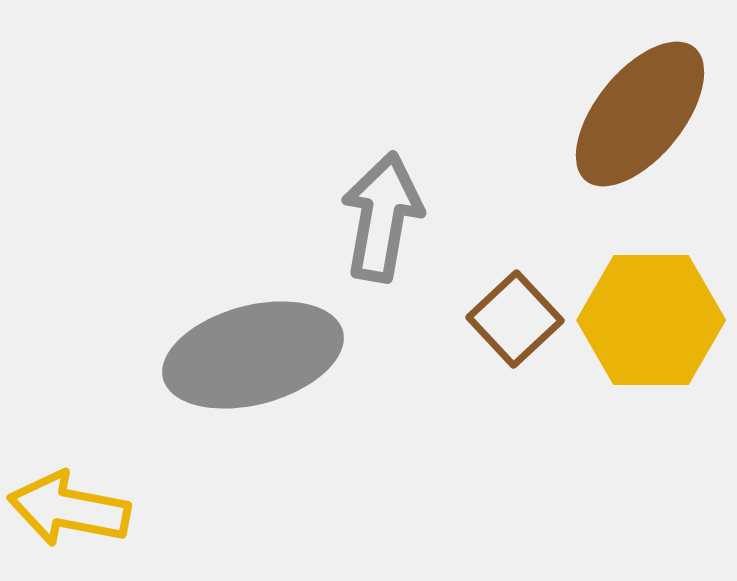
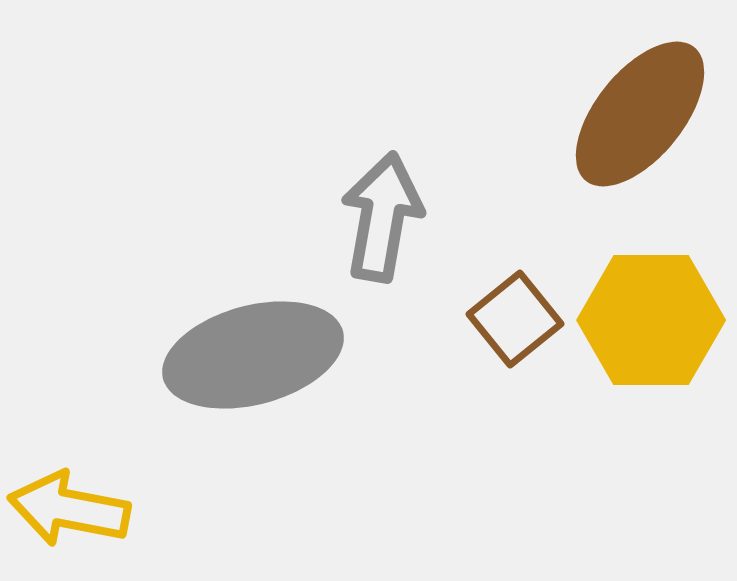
brown square: rotated 4 degrees clockwise
